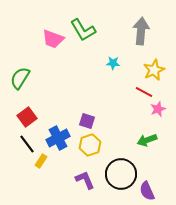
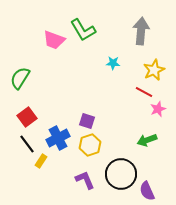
pink trapezoid: moved 1 px right, 1 px down
